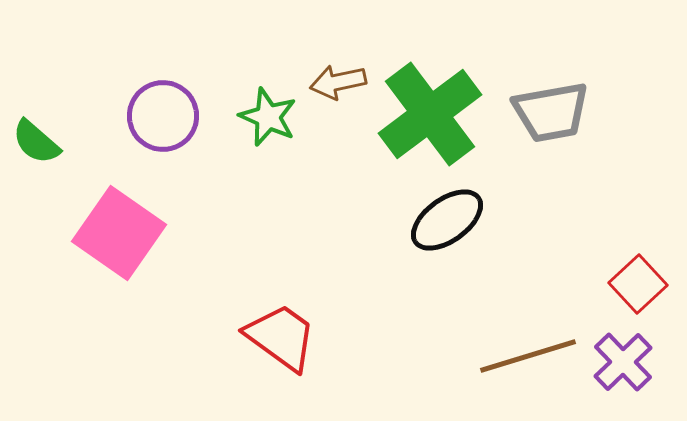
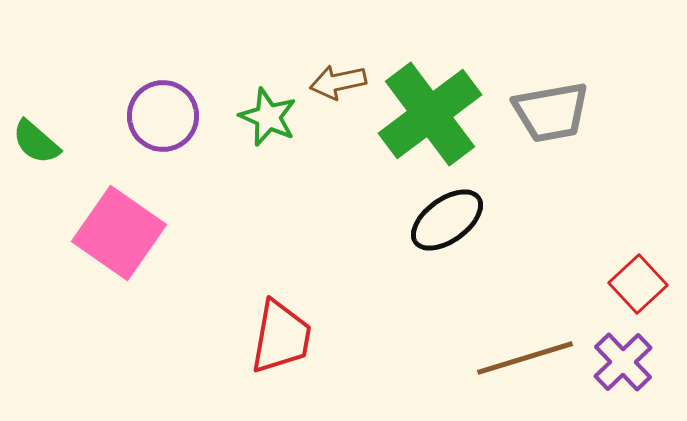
red trapezoid: rotated 64 degrees clockwise
brown line: moved 3 px left, 2 px down
